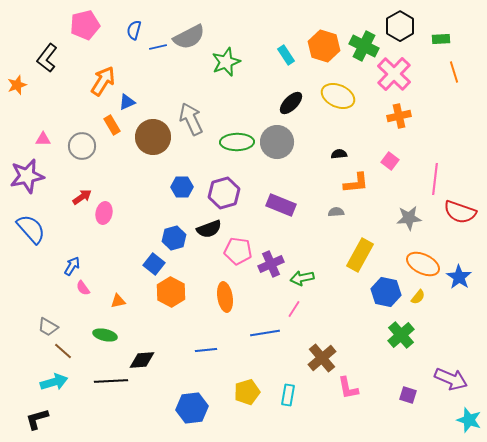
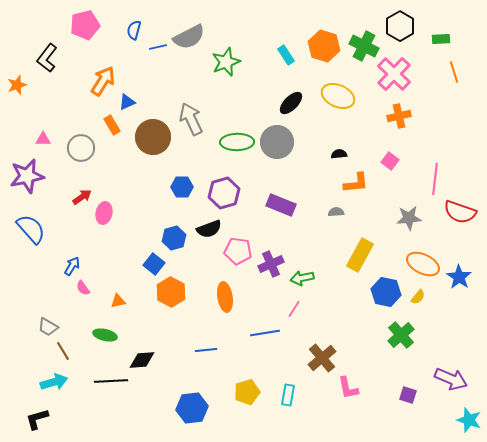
gray circle at (82, 146): moved 1 px left, 2 px down
brown line at (63, 351): rotated 18 degrees clockwise
